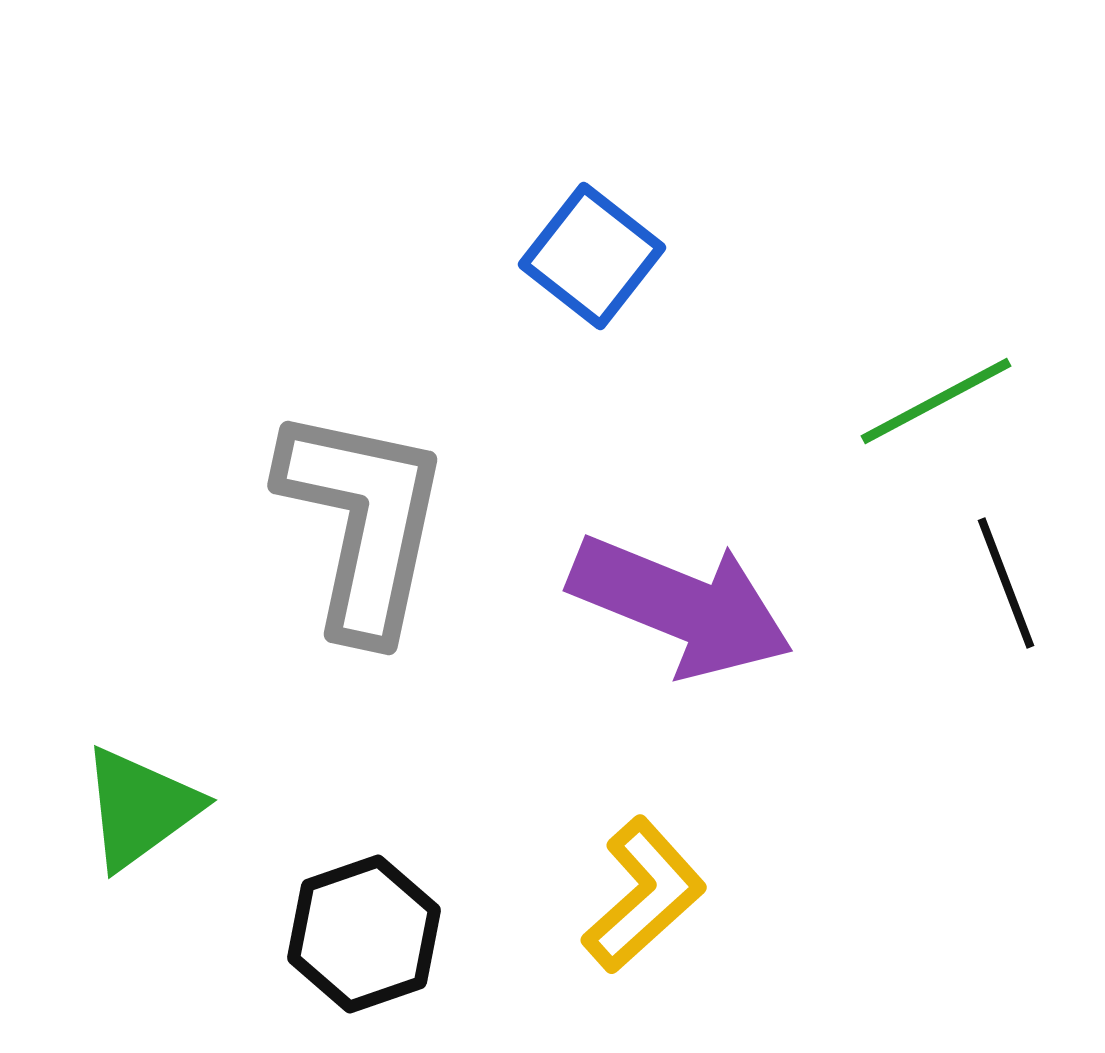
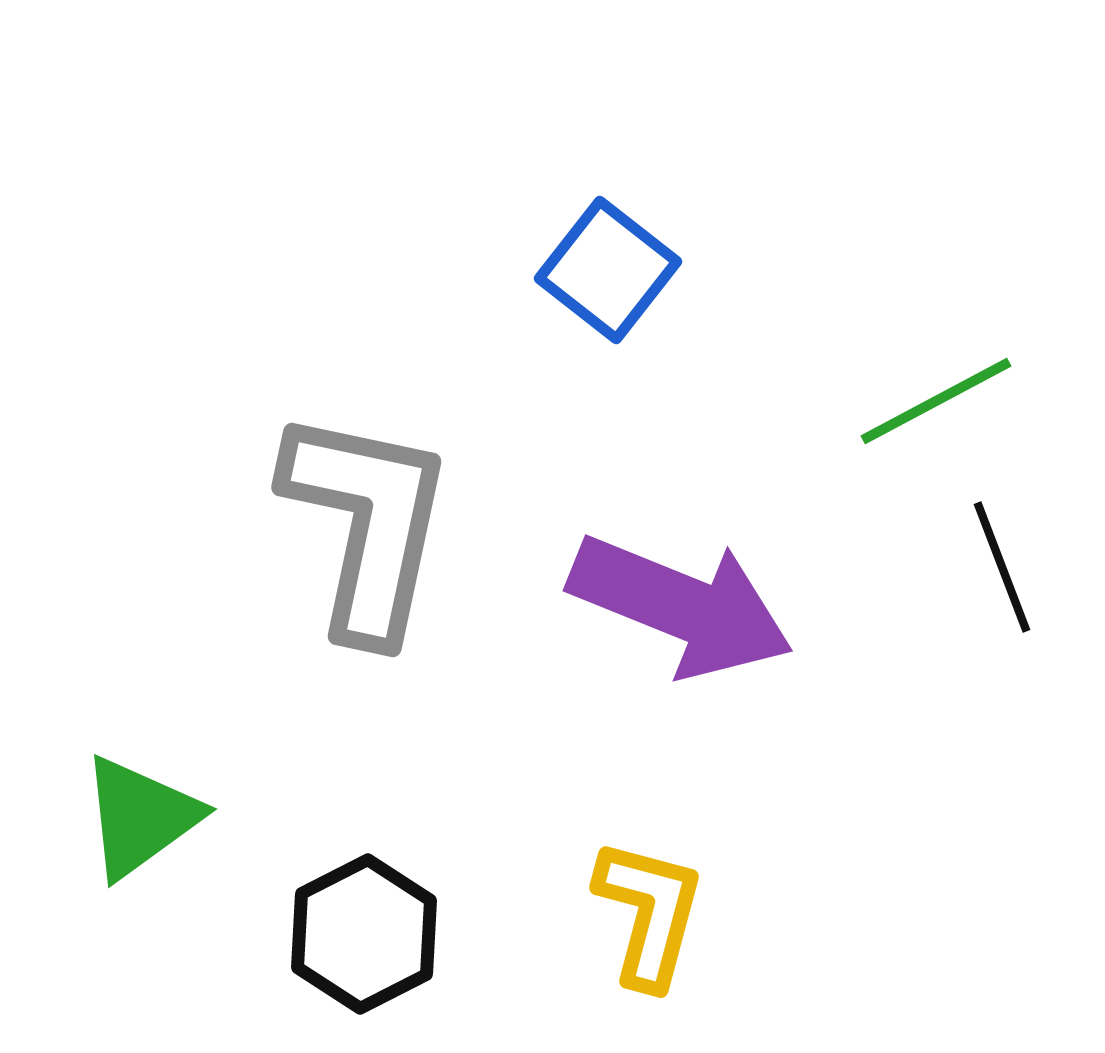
blue square: moved 16 px right, 14 px down
gray L-shape: moved 4 px right, 2 px down
black line: moved 4 px left, 16 px up
green triangle: moved 9 px down
yellow L-shape: moved 5 px right, 18 px down; rotated 33 degrees counterclockwise
black hexagon: rotated 8 degrees counterclockwise
